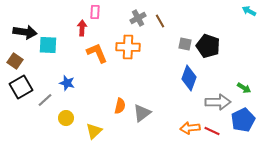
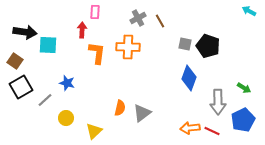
red arrow: moved 2 px down
orange L-shape: rotated 30 degrees clockwise
gray arrow: rotated 90 degrees clockwise
orange semicircle: moved 2 px down
